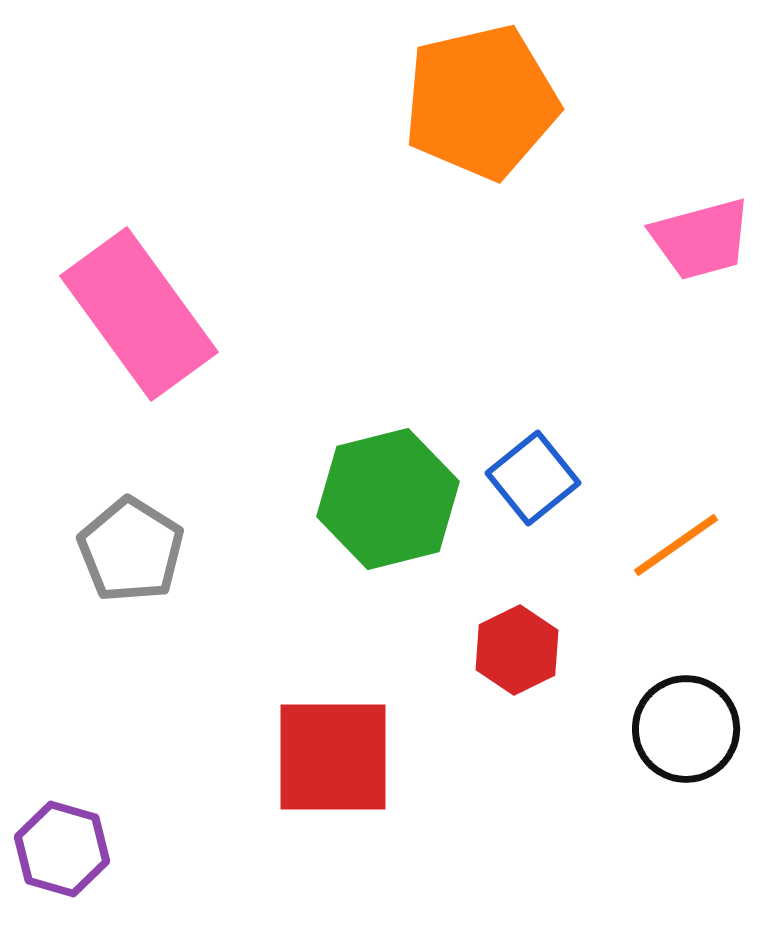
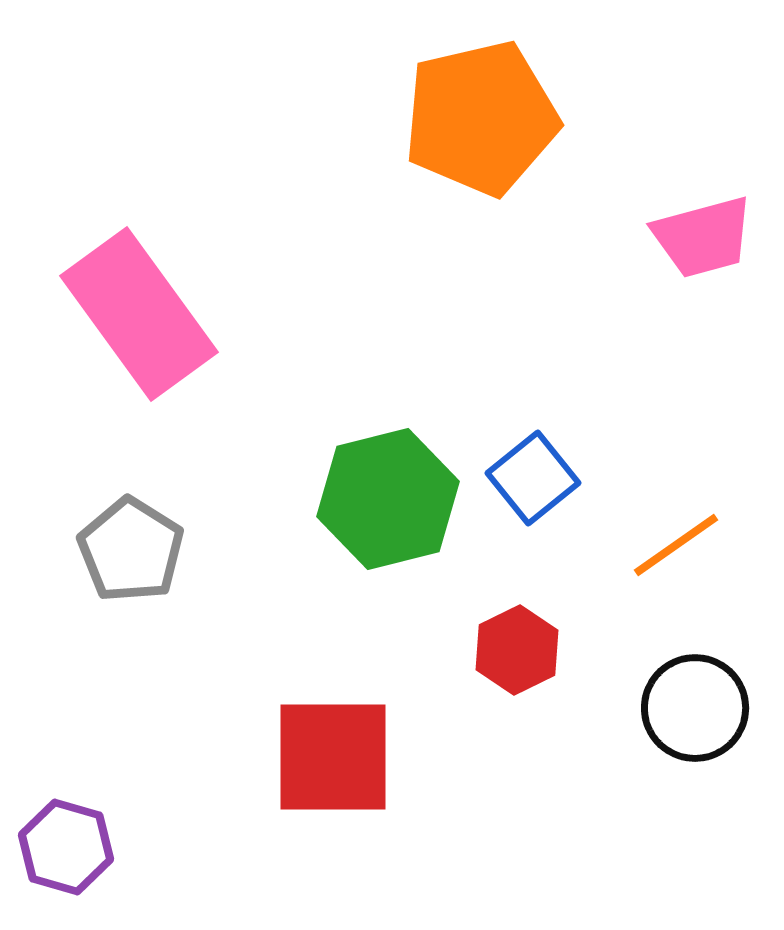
orange pentagon: moved 16 px down
pink trapezoid: moved 2 px right, 2 px up
black circle: moved 9 px right, 21 px up
purple hexagon: moved 4 px right, 2 px up
